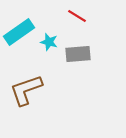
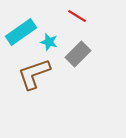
cyan rectangle: moved 2 px right
gray rectangle: rotated 40 degrees counterclockwise
brown L-shape: moved 8 px right, 16 px up
